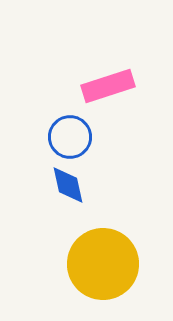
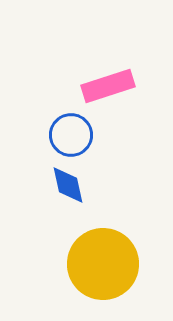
blue circle: moved 1 px right, 2 px up
